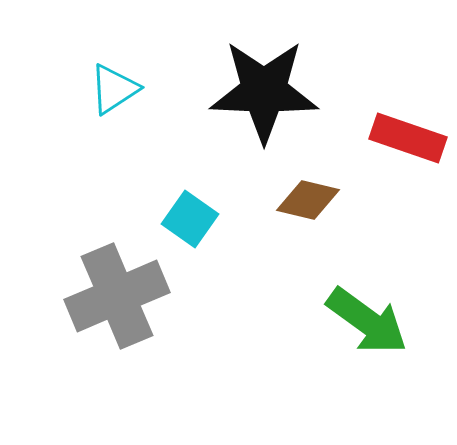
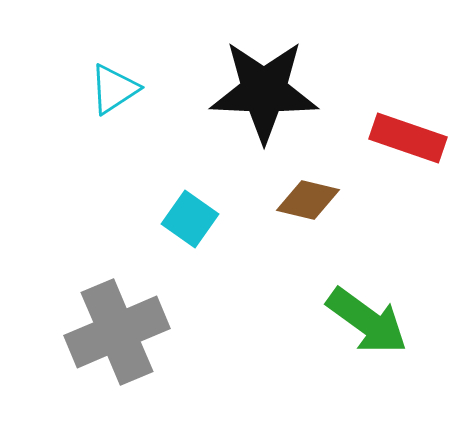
gray cross: moved 36 px down
